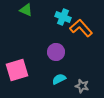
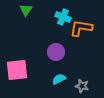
green triangle: rotated 40 degrees clockwise
orange L-shape: rotated 40 degrees counterclockwise
pink square: rotated 10 degrees clockwise
